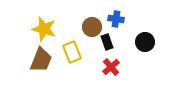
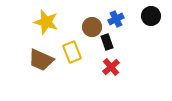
blue cross: rotated 35 degrees counterclockwise
yellow star: moved 2 px right, 7 px up
black circle: moved 6 px right, 26 px up
brown trapezoid: rotated 92 degrees clockwise
